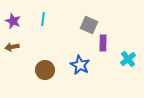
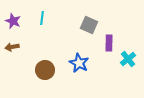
cyan line: moved 1 px left, 1 px up
purple rectangle: moved 6 px right
blue star: moved 1 px left, 2 px up
